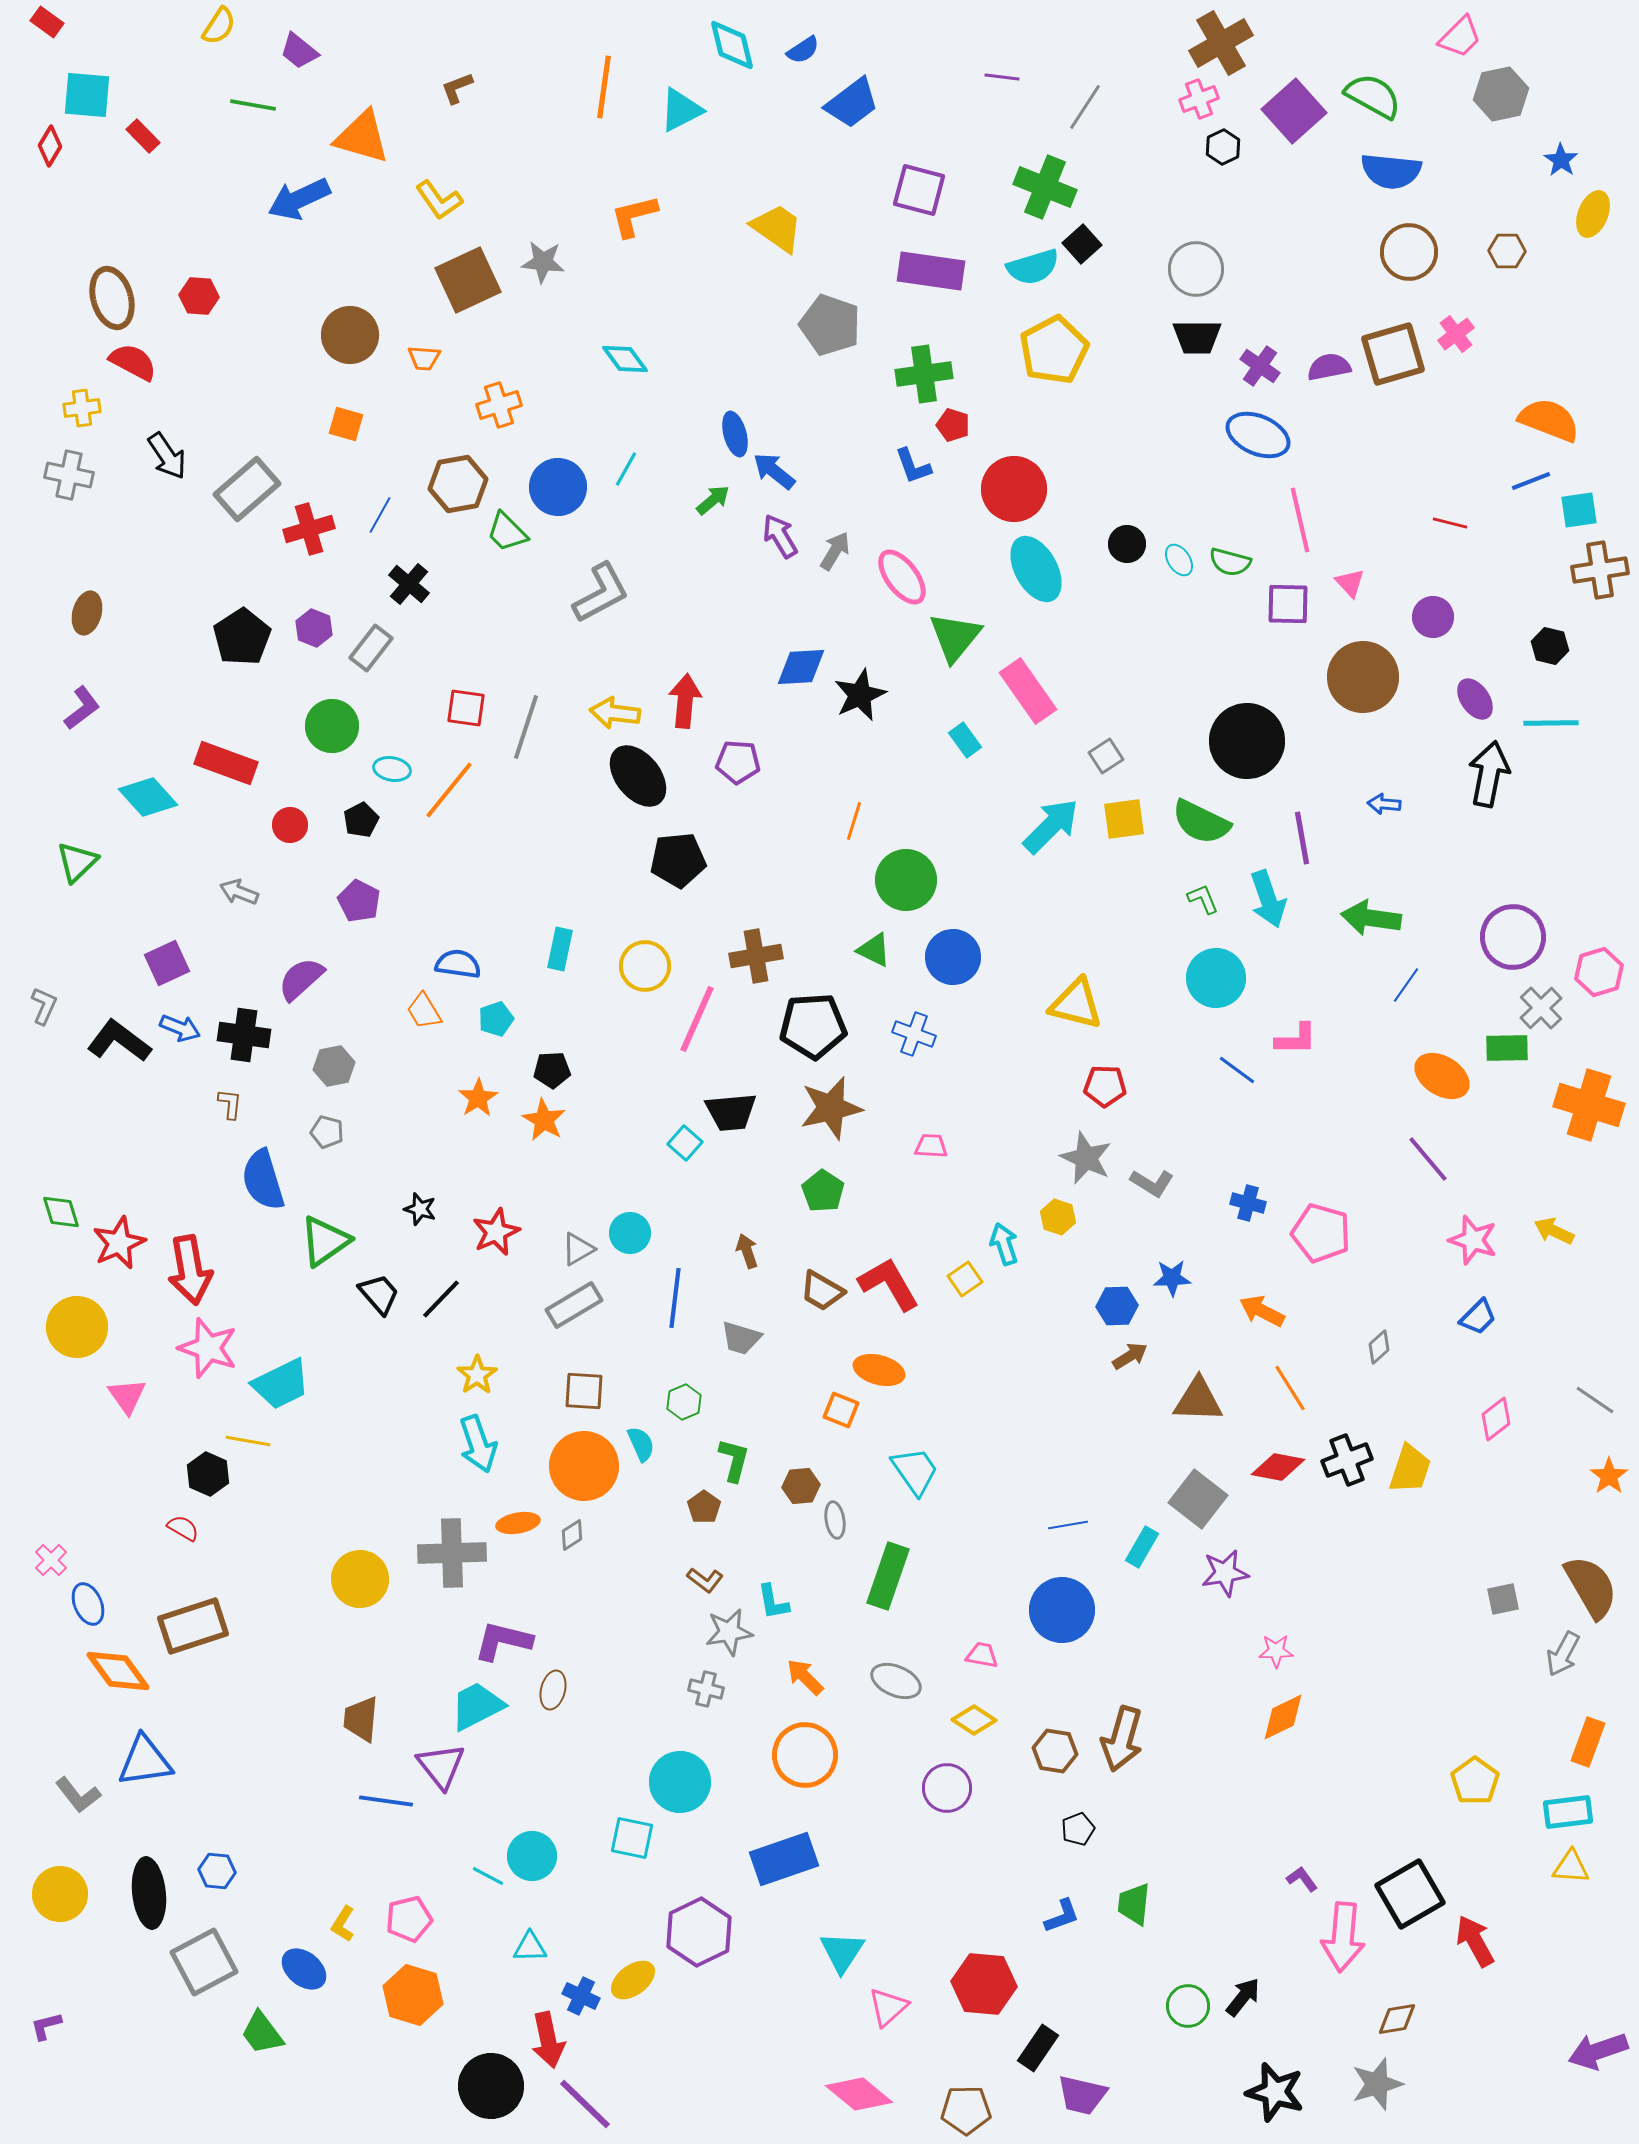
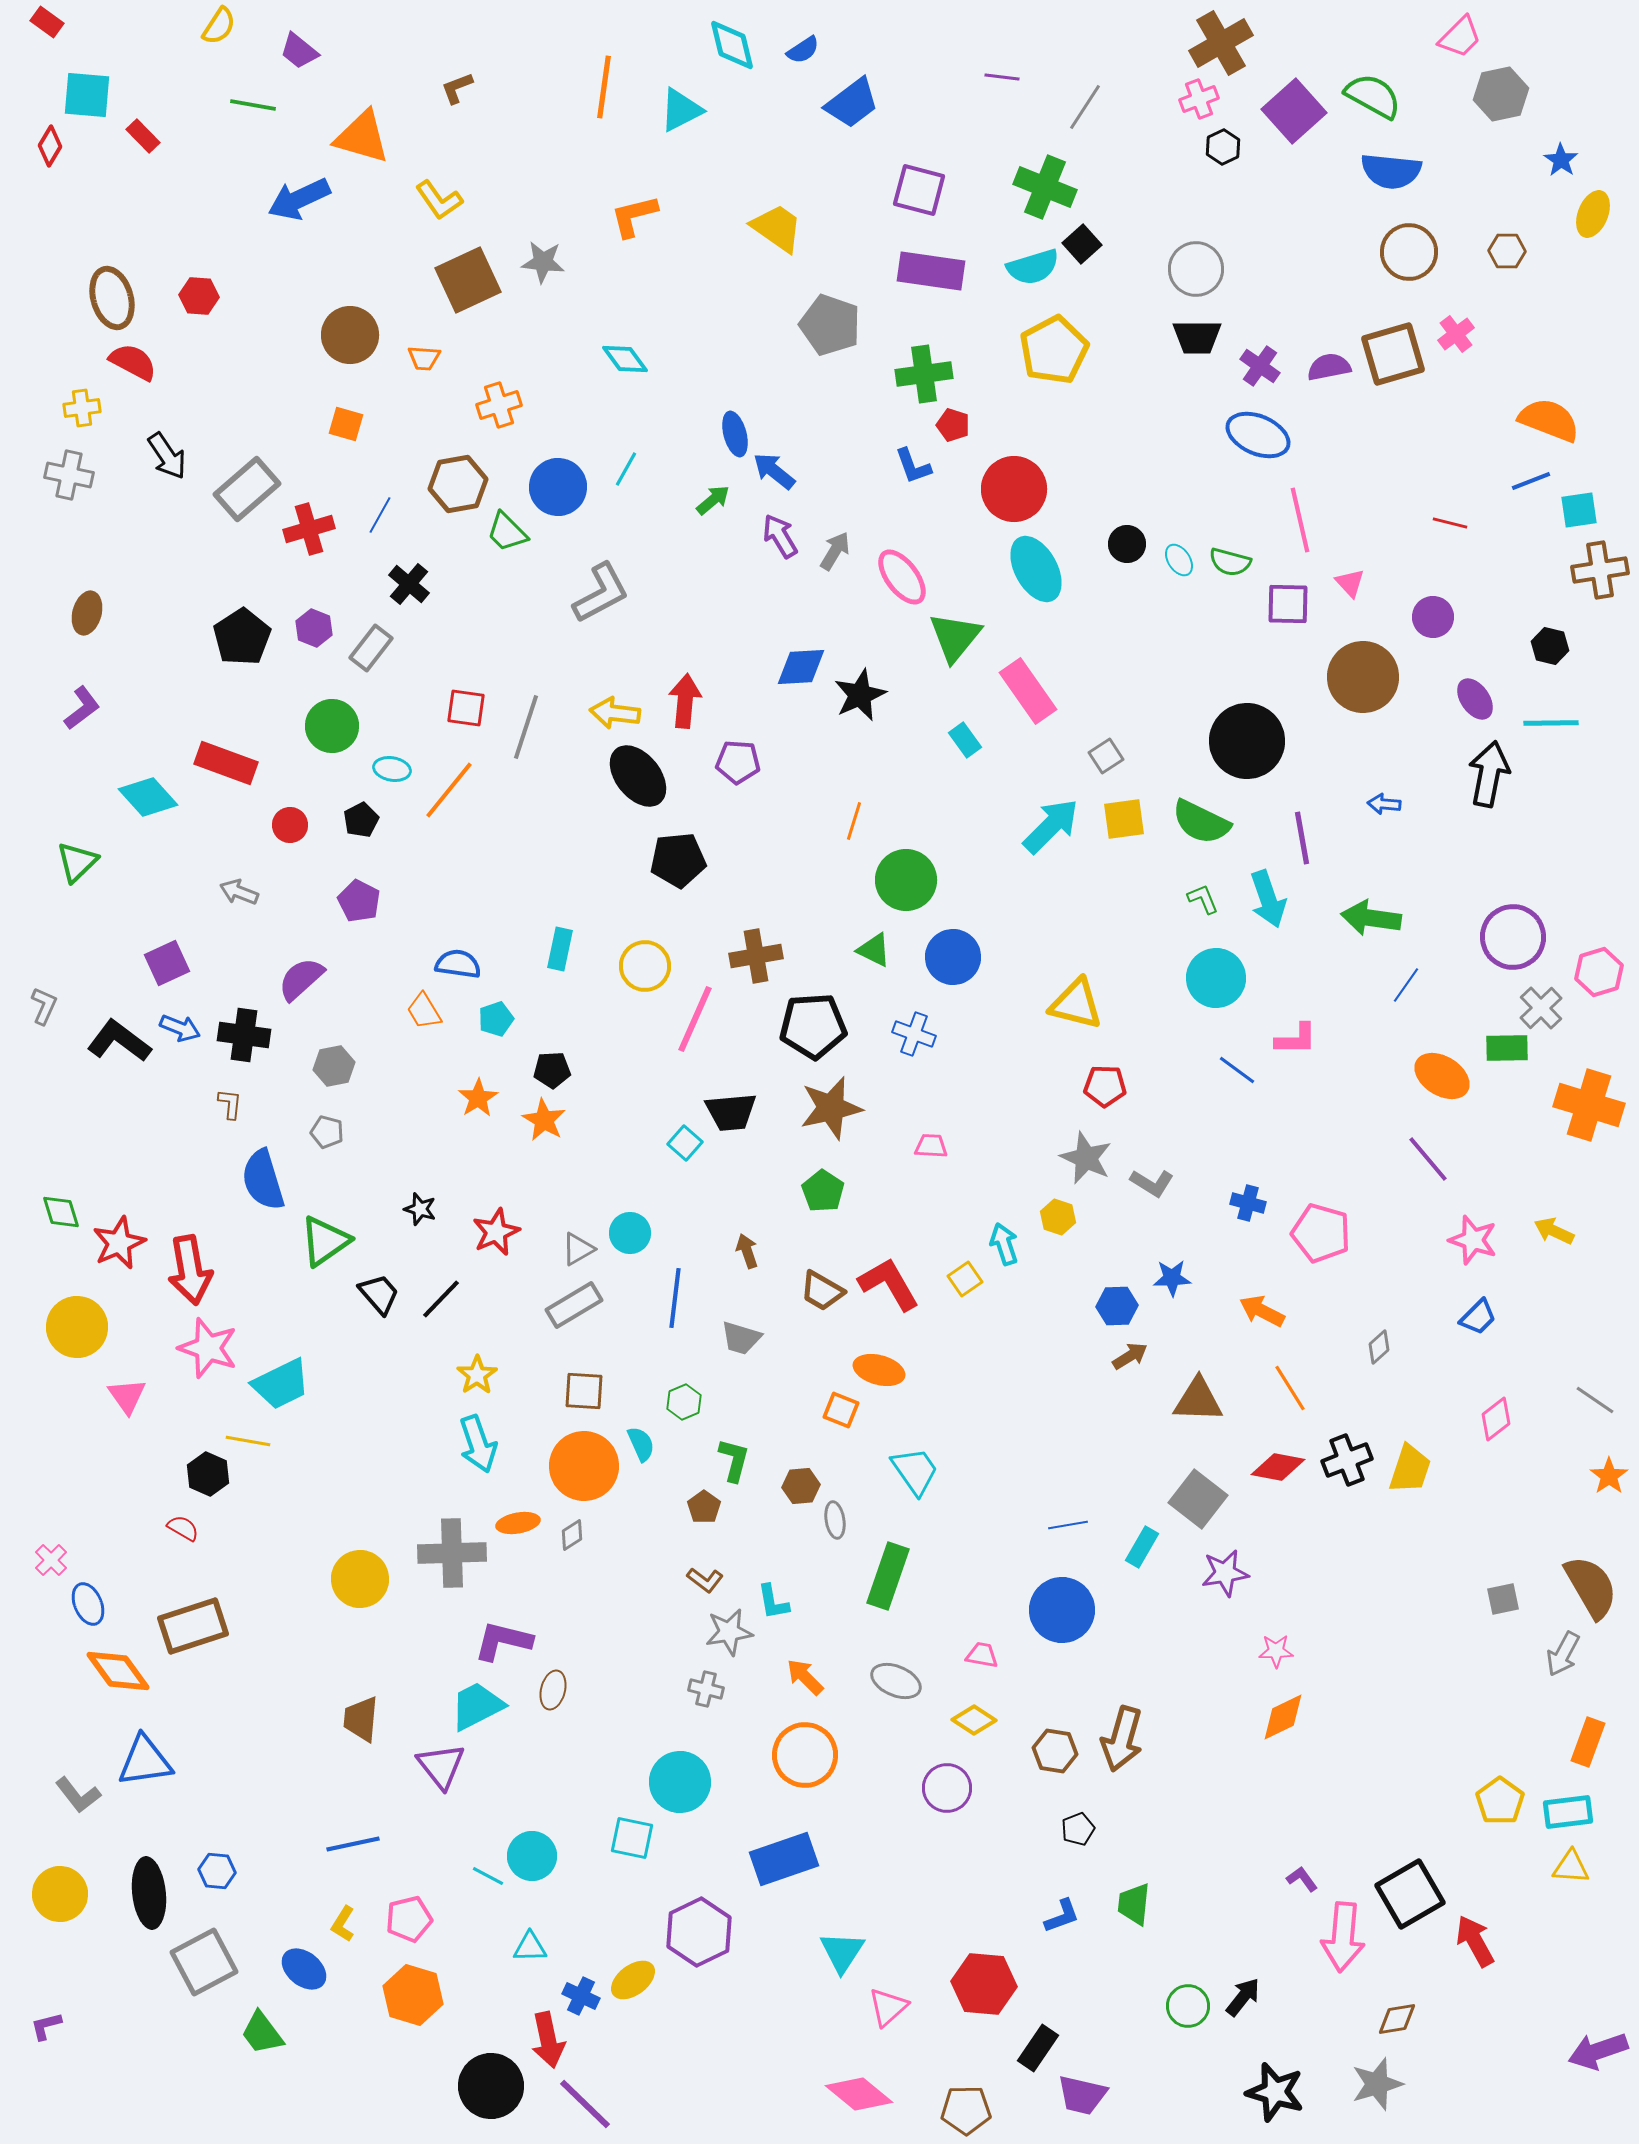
pink line at (697, 1019): moved 2 px left
yellow pentagon at (1475, 1781): moved 25 px right, 20 px down
blue line at (386, 1801): moved 33 px left, 43 px down; rotated 20 degrees counterclockwise
